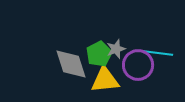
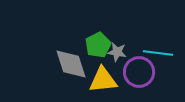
gray star: moved 1 px right, 3 px down; rotated 30 degrees clockwise
green pentagon: moved 1 px left, 9 px up
purple circle: moved 1 px right, 7 px down
yellow triangle: moved 2 px left
